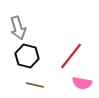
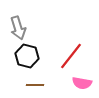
brown line: rotated 12 degrees counterclockwise
